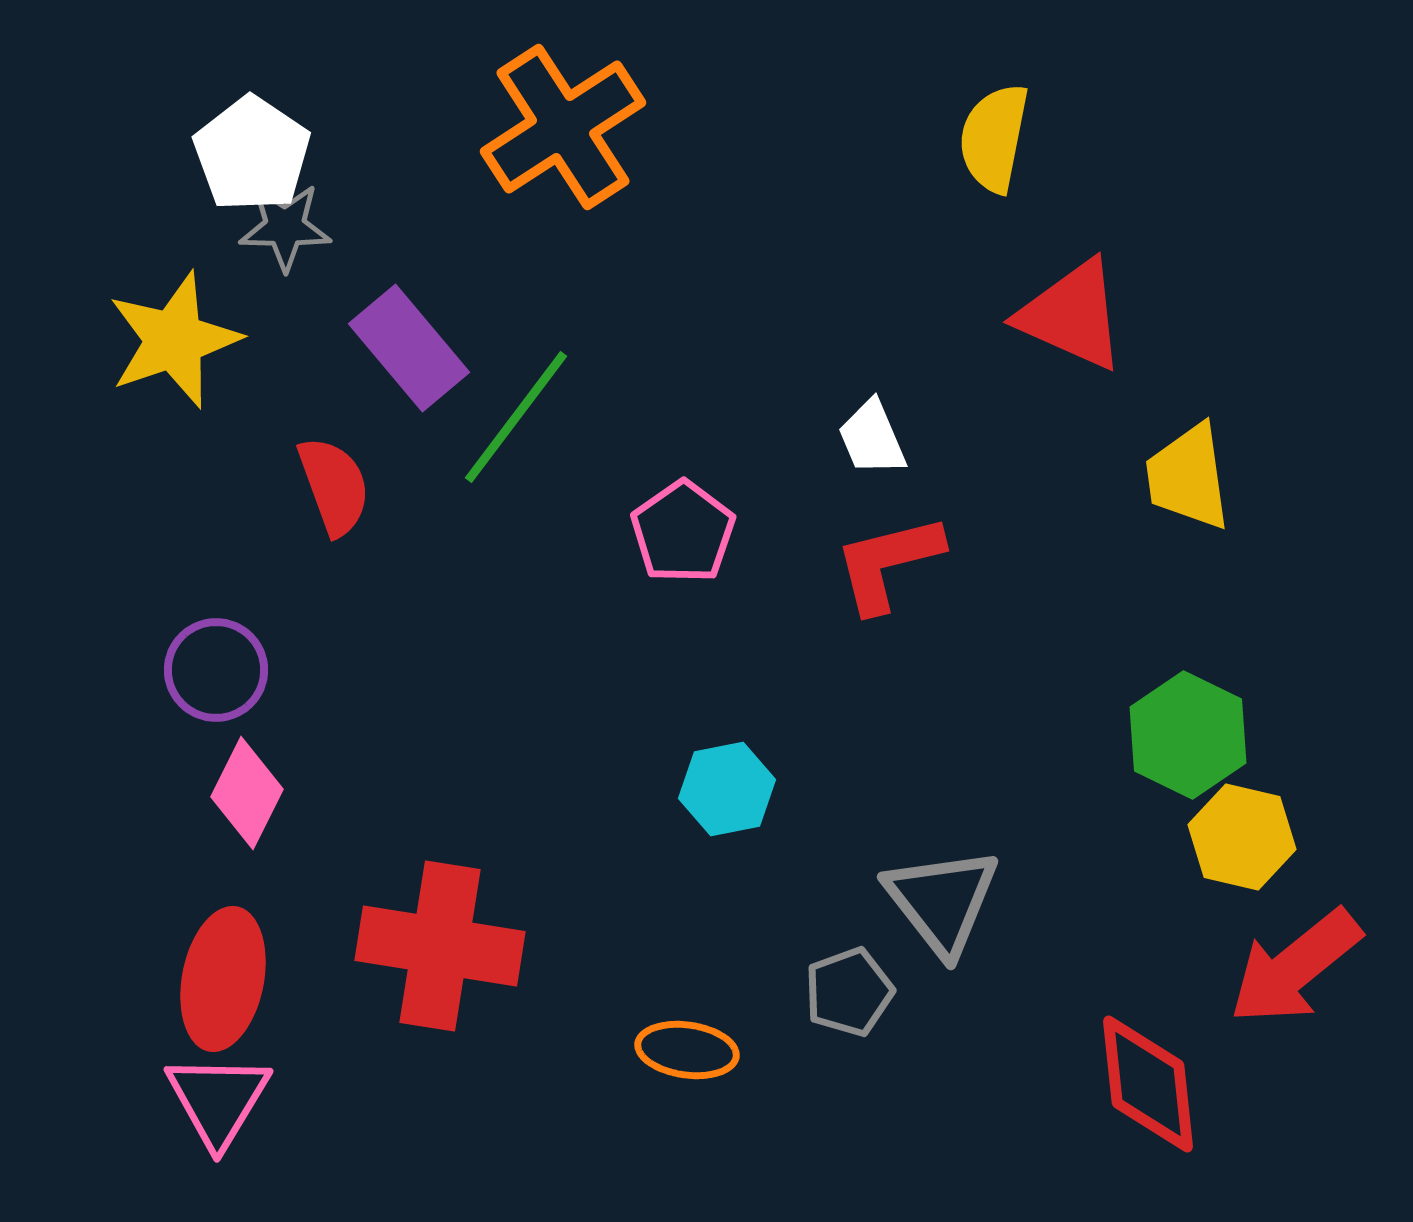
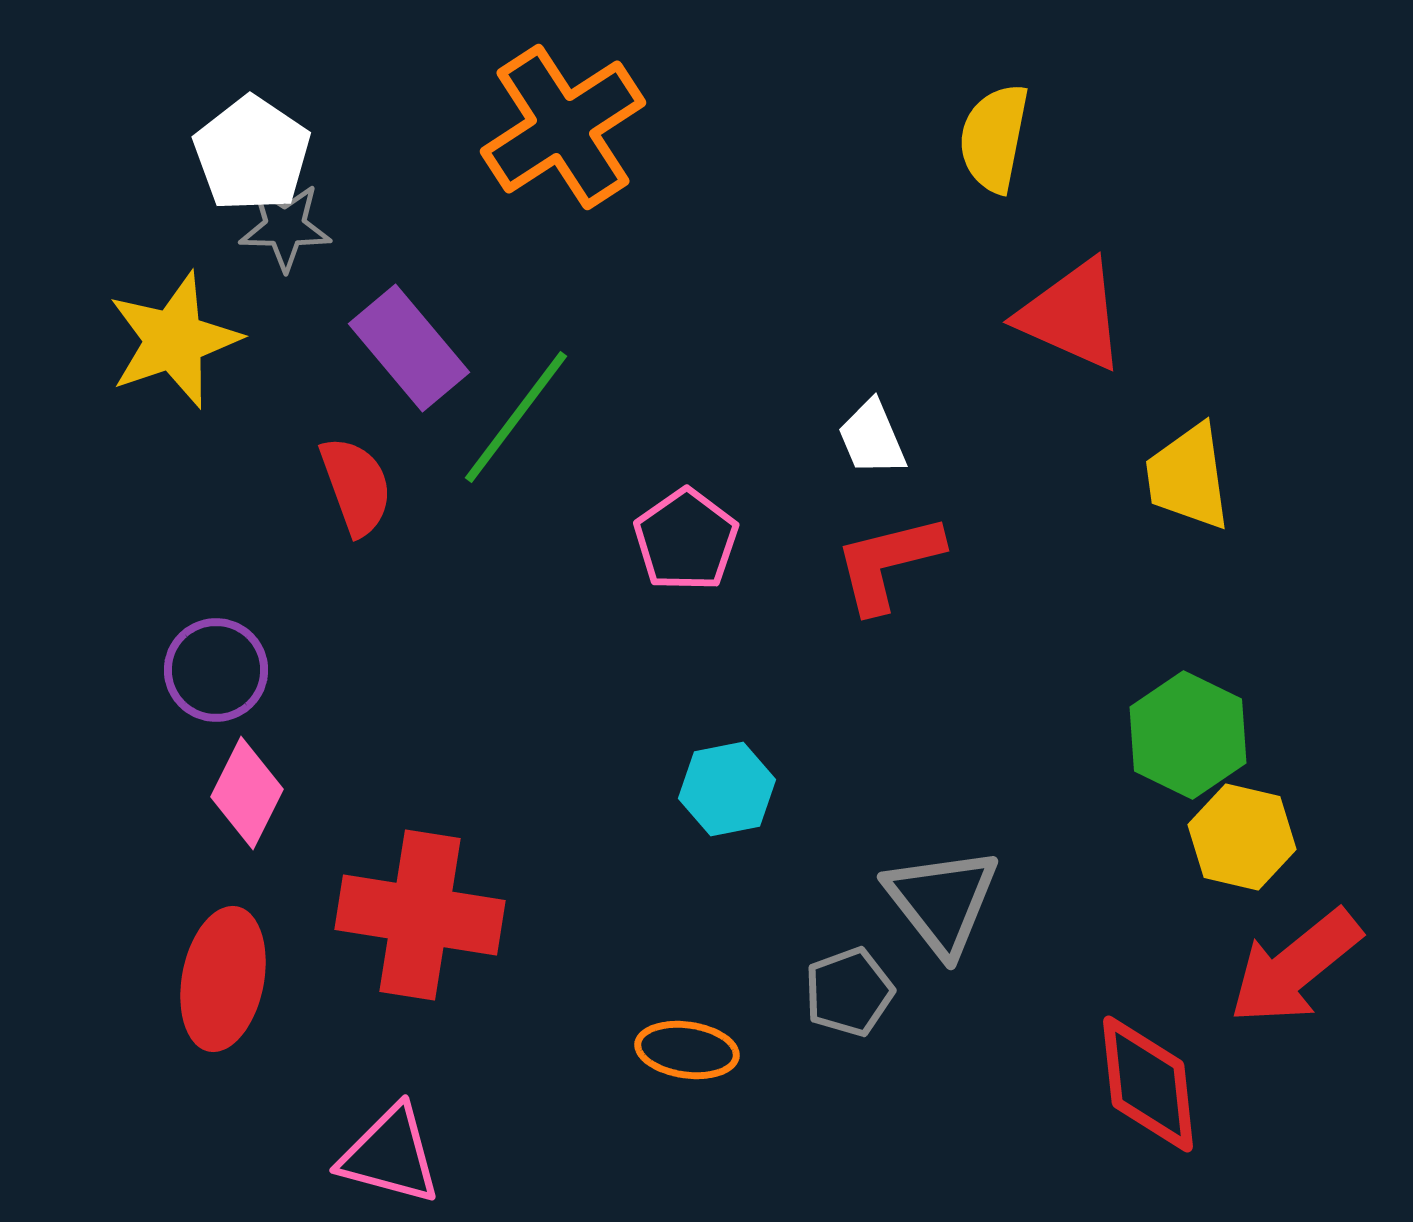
red semicircle: moved 22 px right
pink pentagon: moved 3 px right, 8 px down
red cross: moved 20 px left, 31 px up
pink triangle: moved 172 px right, 55 px down; rotated 46 degrees counterclockwise
